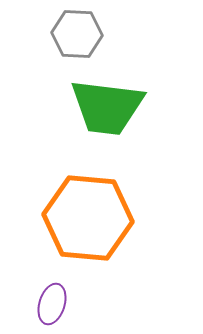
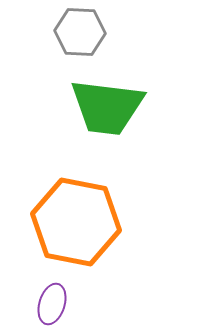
gray hexagon: moved 3 px right, 2 px up
orange hexagon: moved 12 px left, 4 px down; rotated 6 degrees clockwise
